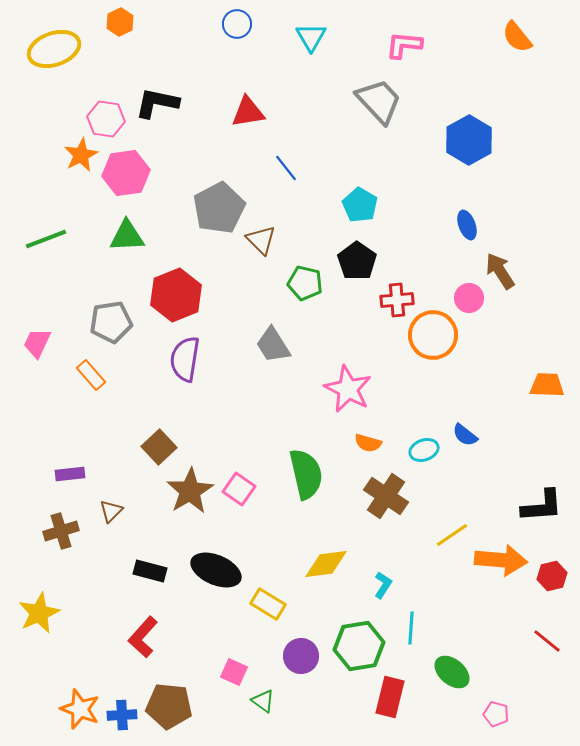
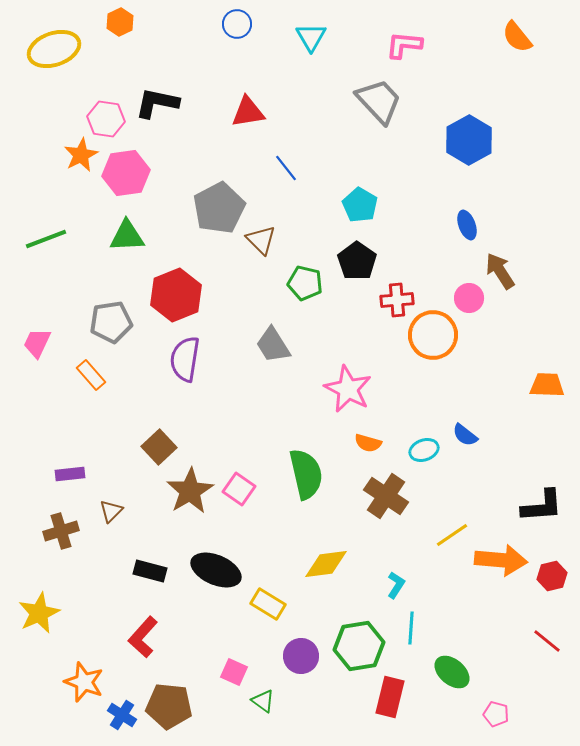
cyan L-shape at (383, 585): moved 13 px right
orange star at (80, 709): moved 4 px right, 27 px up
blue cross at (122, 715): rotated 36 degrees clockwise
